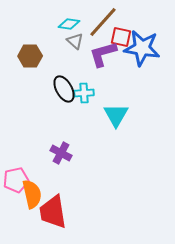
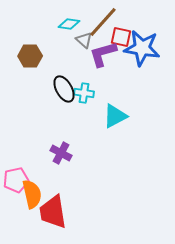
gray triangle: moved 9 px right, 1 px up
cyan cross: rotated 12 degrees clockwise
cyan triangle: moved 1 px left, 1 px down; rotated 32 degrees clockwise
